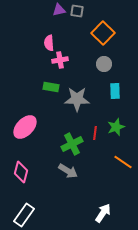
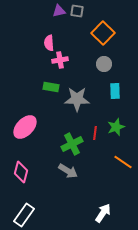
purple triangle: moved 1 px down
